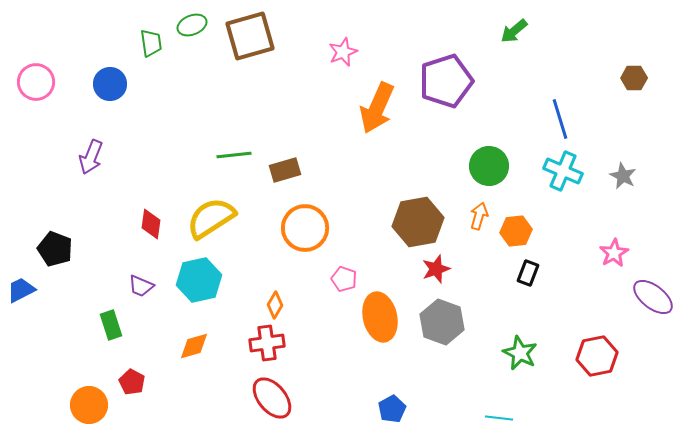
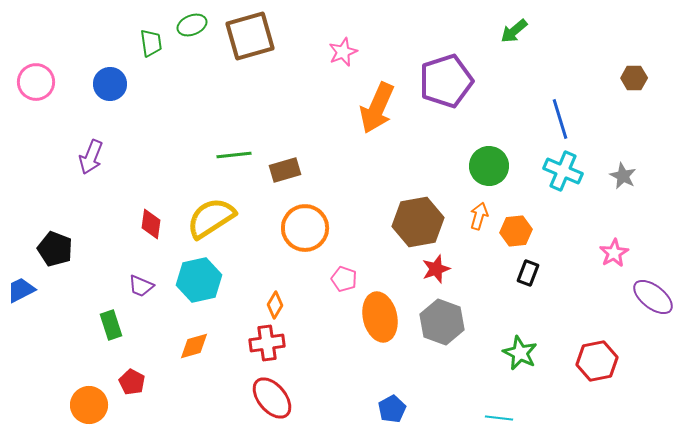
red hexagon at (597, 356): moved 5 px down
